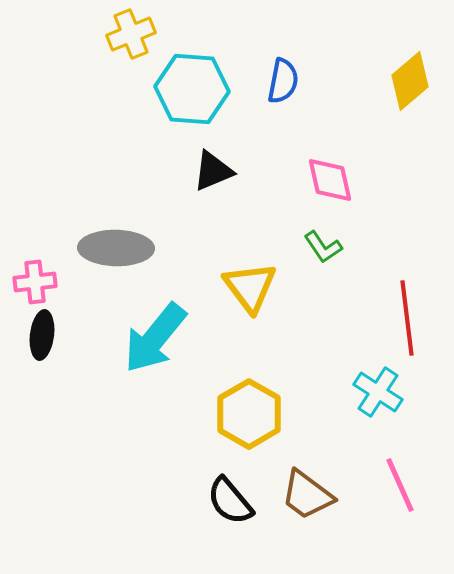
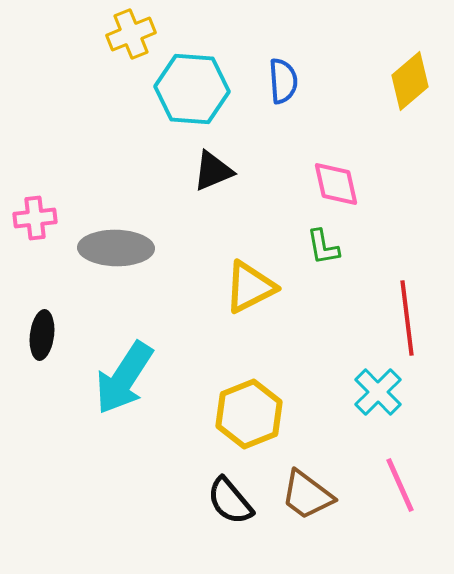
blue semicircle: rotated 15 degrees counterclockwise
pink diamond: moved 6 px right, 4 px down
green L-shape: rotated 24 degrees clockwise
pink cross: moved 64 px up
yellow triangle: rotated 40 degrees clockwise
cyan arrow: moved 31 px left, 40 px down; rotated 6 degrees counterclockwise
cyan cross: rotated 12 degrees clockwise
yellow hexagon: rotated 8 degrees clockwise
